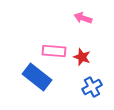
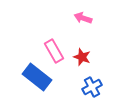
pink rectangle: rotated 55 degrees clockwise
